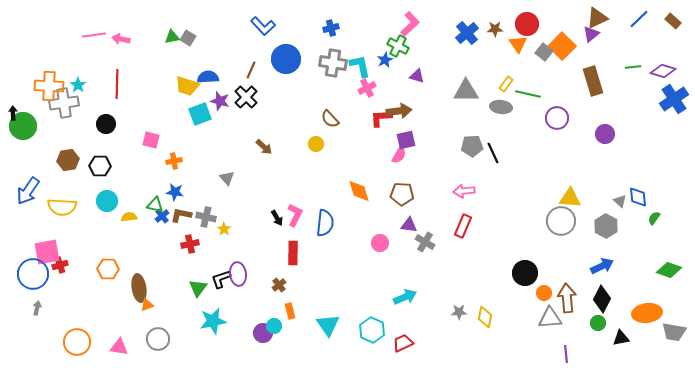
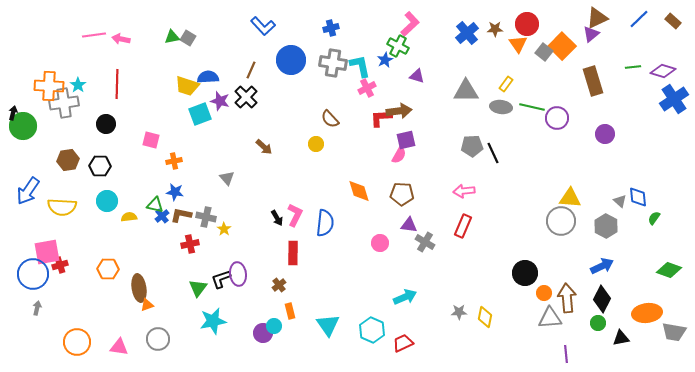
blue circle at (286, 59): moved 5 px right, 1 px down
green line at (528, 94): moved 4 px right, 13 px down
black arrow at (13, 113): rotated 16 degrees clockwise
